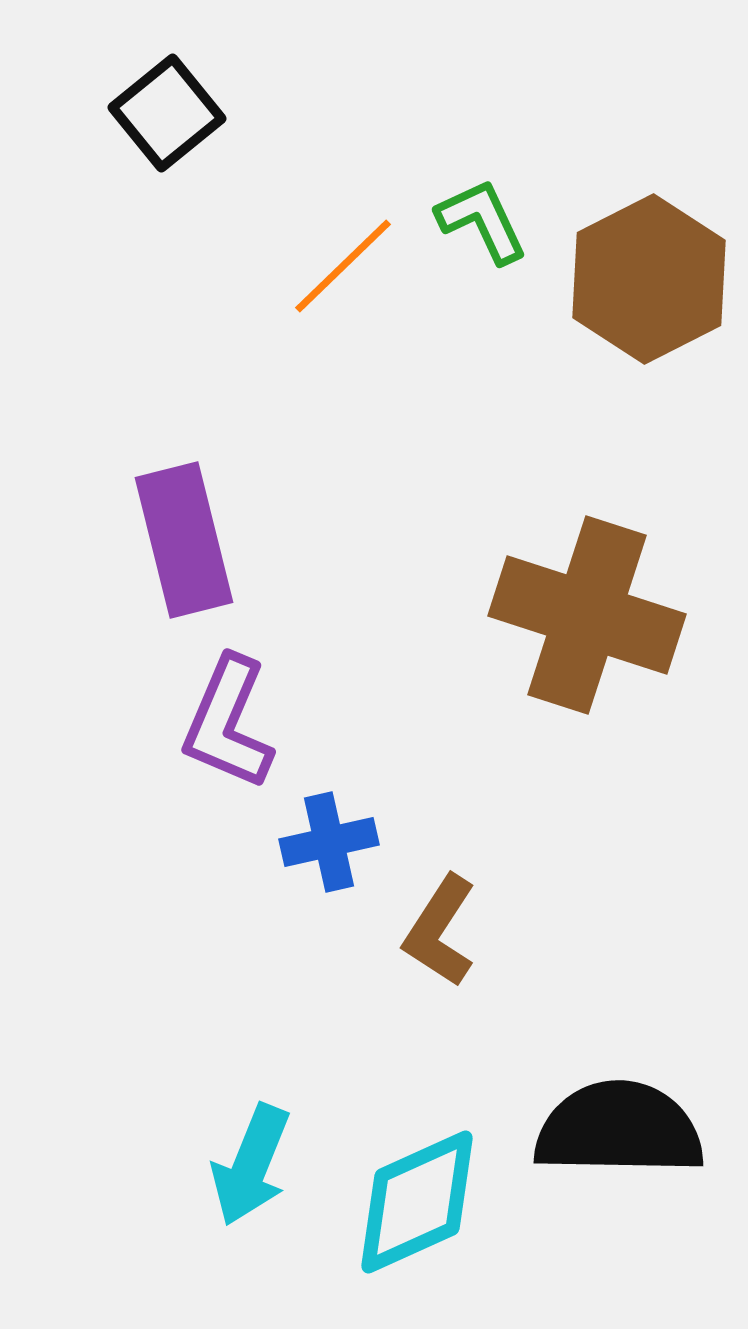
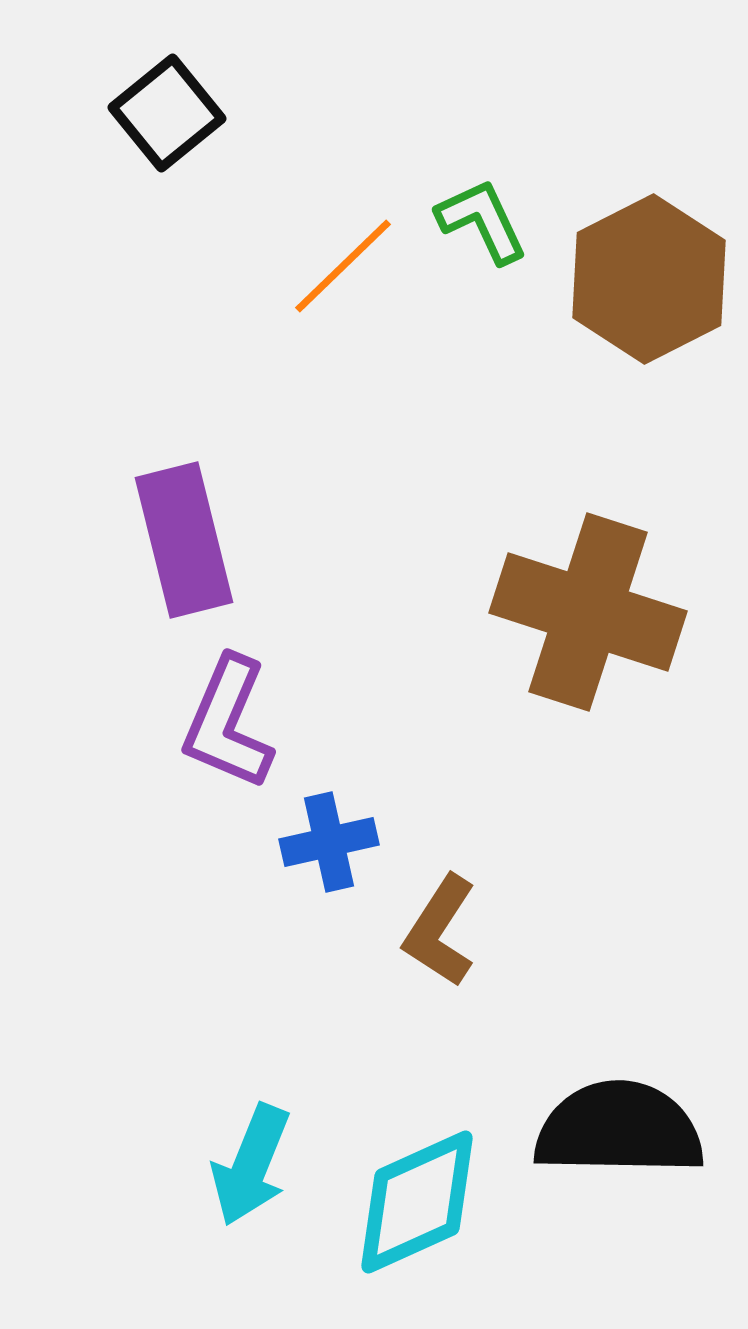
brown cross: moved 1 px right, 3 px up
